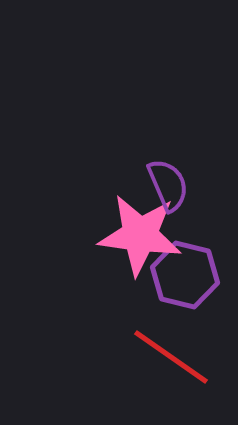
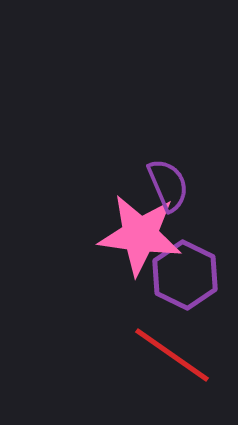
purple hexagon: rotated 12 degrees clockwise
red line: moved 1 px right, 2 px up
